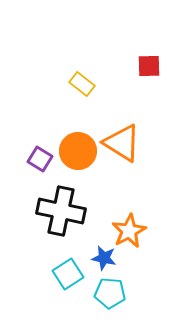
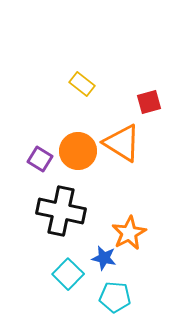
red square: moved 36 px down; rotated 15 degrees counterclockwise
orange star: moved 2 px down
cyan square: rotated 12 degrees counterclockwise
cyan pentagon: moved 5 px right, 4 px down
